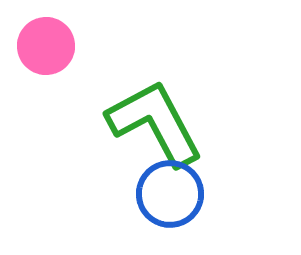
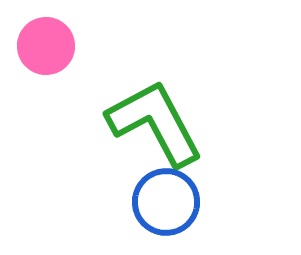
blue circle: moved 4 px left, 8 px down
